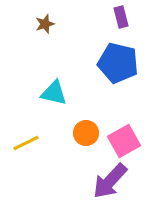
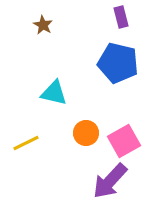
brown star: moved 2 px left, 1 px down; rotated 24 degrees counterclockwise
